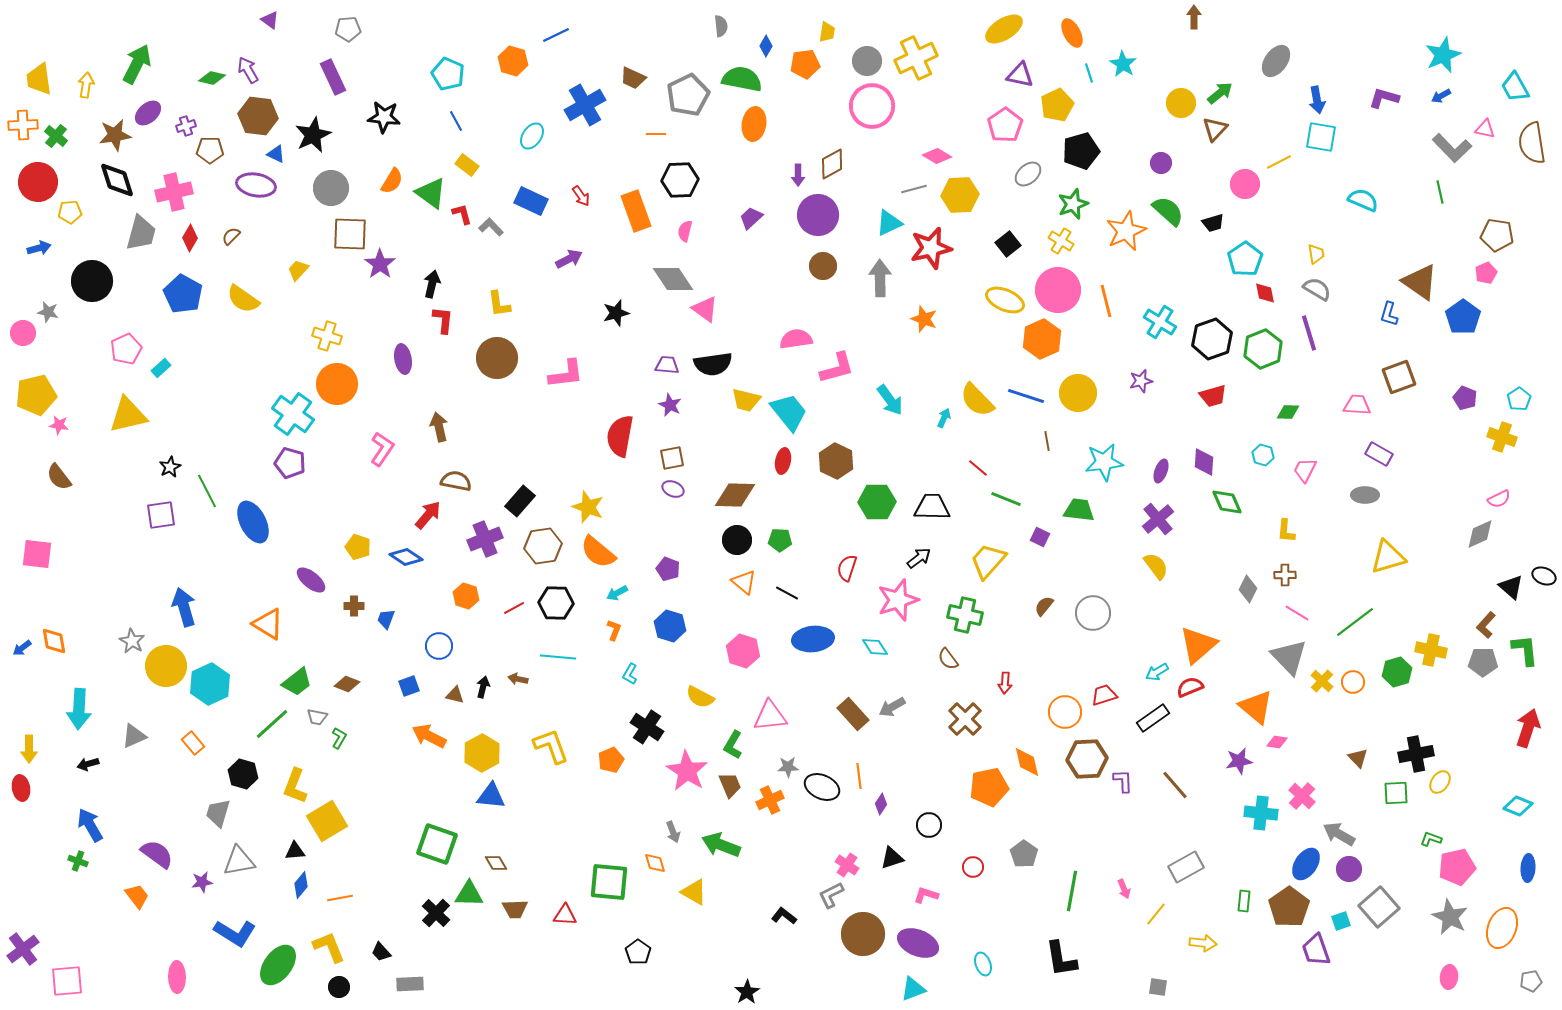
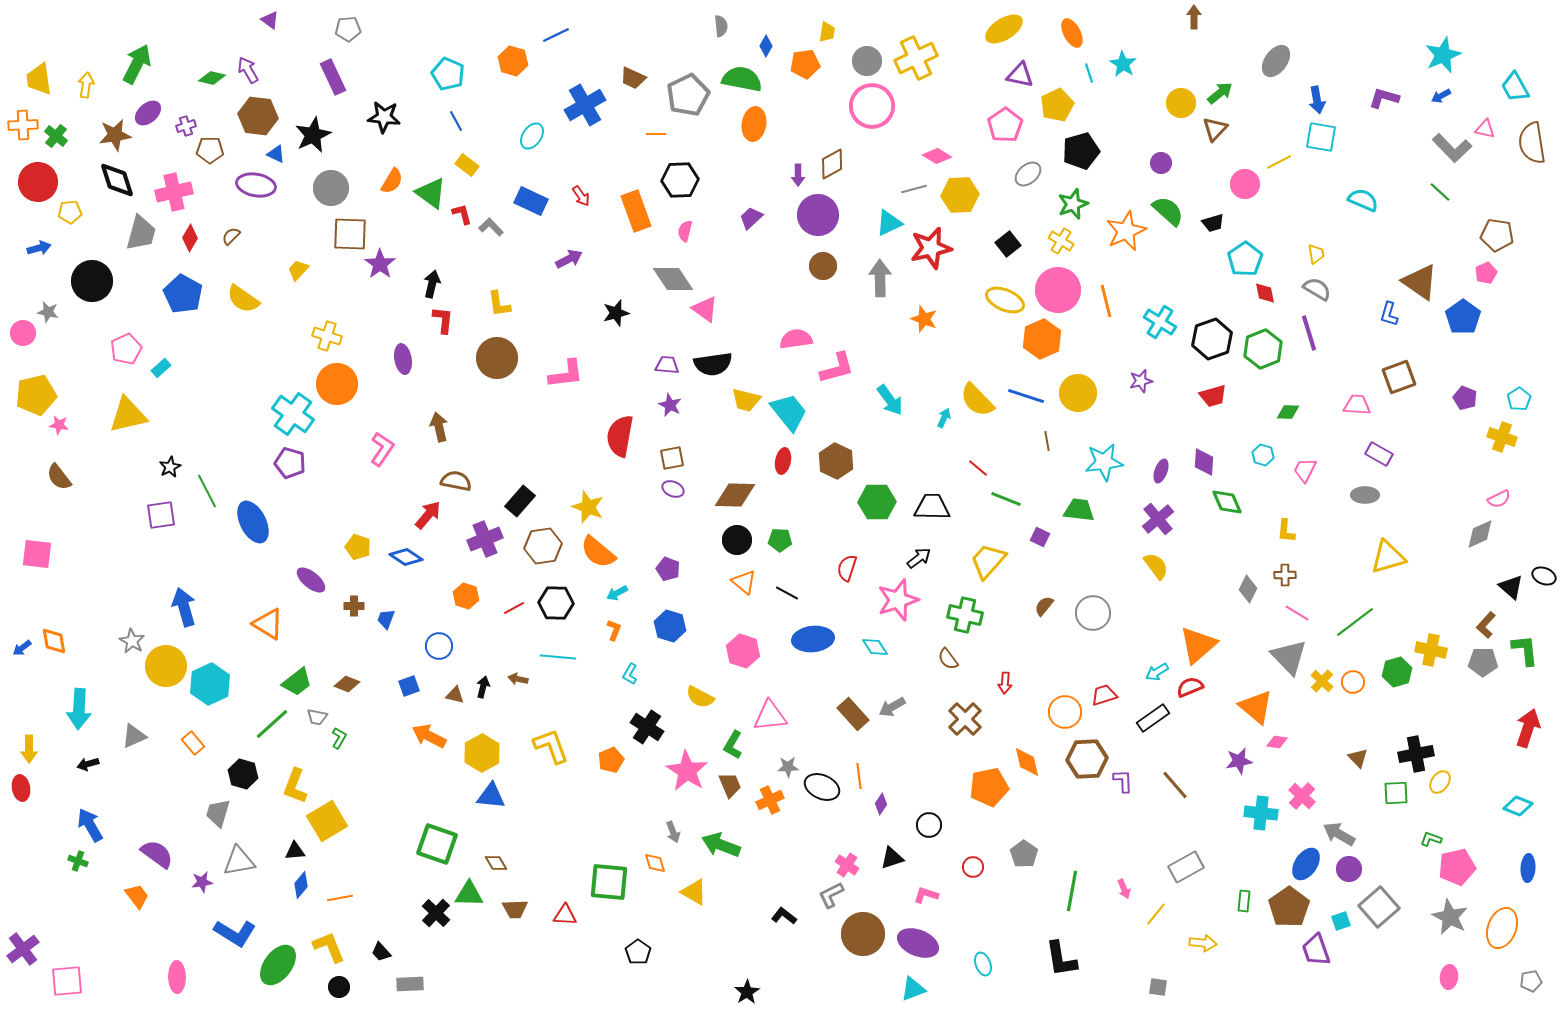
green line at (1440, 192): rotated 35 degrees counterclockwise
